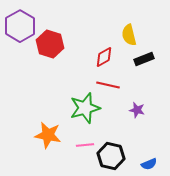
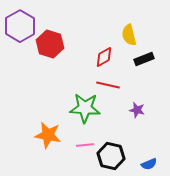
green star: rotated 20 degrees clockwise
